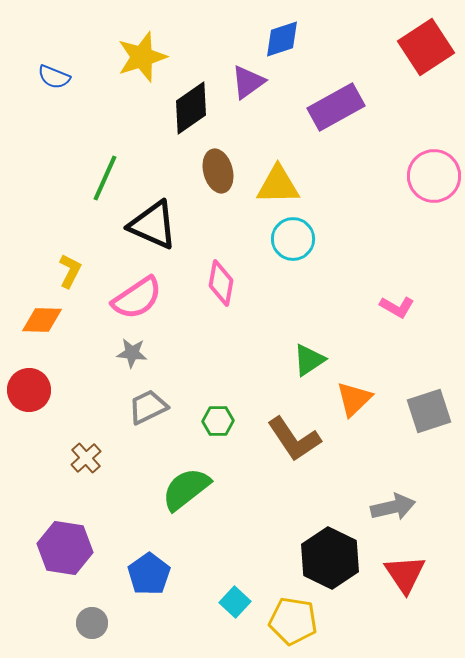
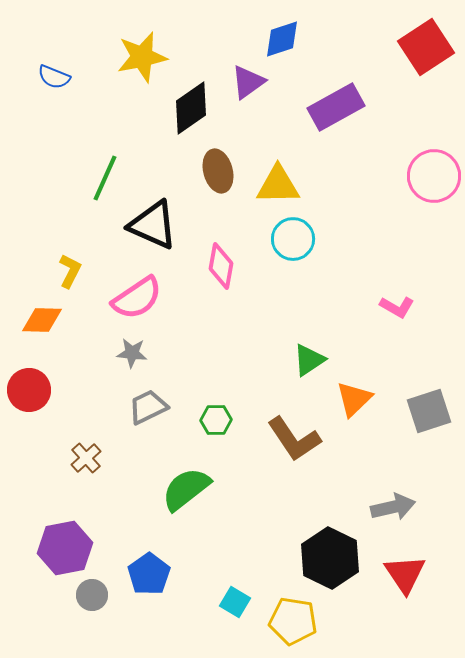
yellow star: rotated 6 degrees clockwise
pink diamond: moved 17 px up
green hexagon: moved 2 px left, 1 px up
purple hexagon: rotated 20 degrees counterclockwise
cyan square: rotated 12 degrees counterclockwise
gray circle: moved 28 px up
